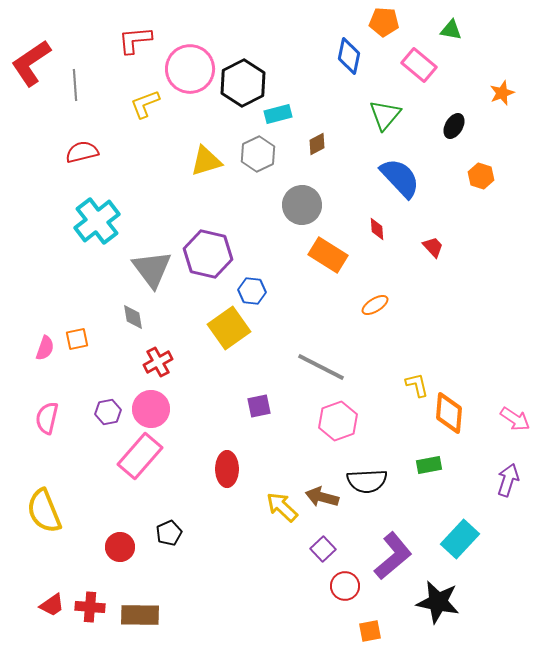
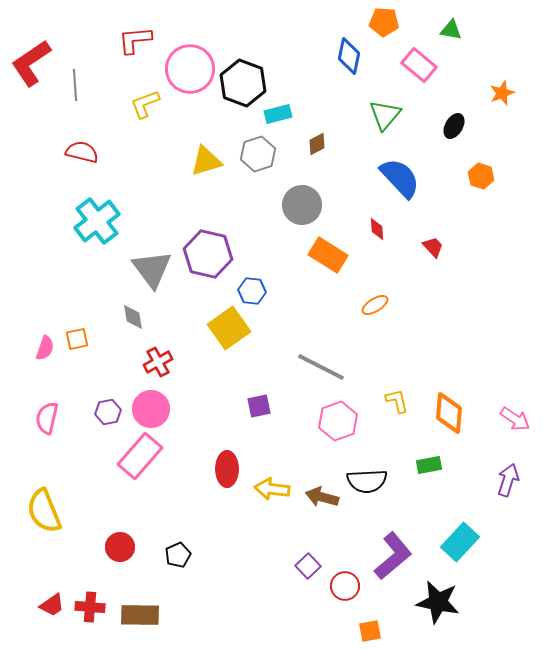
black hexagon at (243, 83): rotated 12 degrees counterclockwise
red semicircle at (82, 152): rotated 28 degrees clockwise
gray hexagon at (258, 154): rotated 8 degrees clockwise
yellow L-shape at (417, 385): moved 20 px left, 16 px down
yellow arrow at (282, 507): moved 10 px left, 18 px up; rotated 36 degrees counterclockwise
black pentagon at (169, 533): moved 9 px right, 22 px down
cyan rectangle at (460, 539): moved 3 px down
purple square at (323, 549): moved 15 px left, 17 px down
